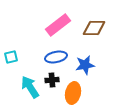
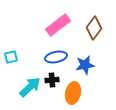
brown diamond: rotated 55 degrees counterclockwise
cyan arrow: rotated 80 degrees clockwise
